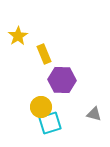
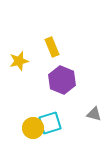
yellow star: moved 1 px right, 25 px down; rotated 18 degrees clockwise
yellow rectangle: moved 8 px right, 7 px up
purple hexagon: rotated 20 degrees clockwise
yellow circle: moved 8 px left, 21 px down
